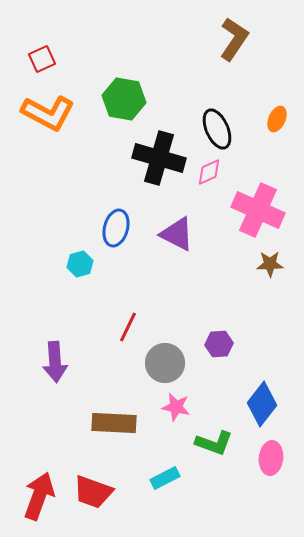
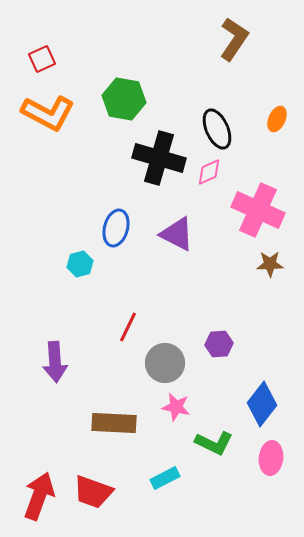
green L-shape: rotated 6 degrees clockwise
